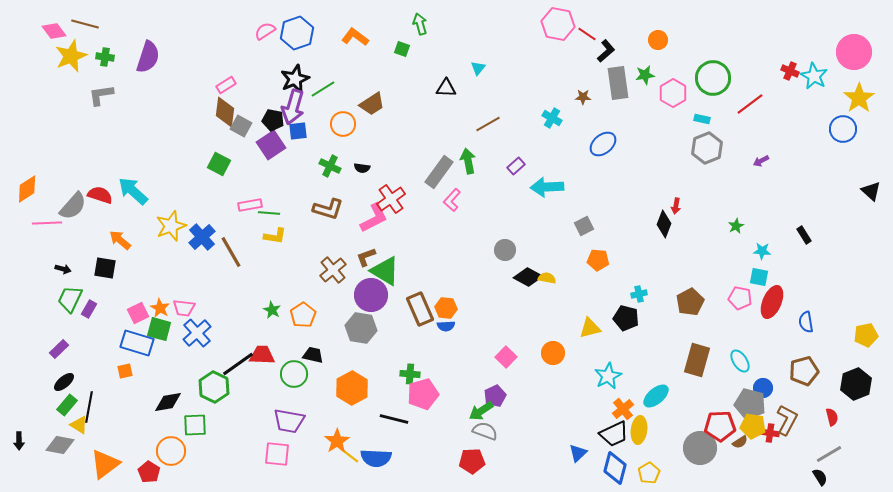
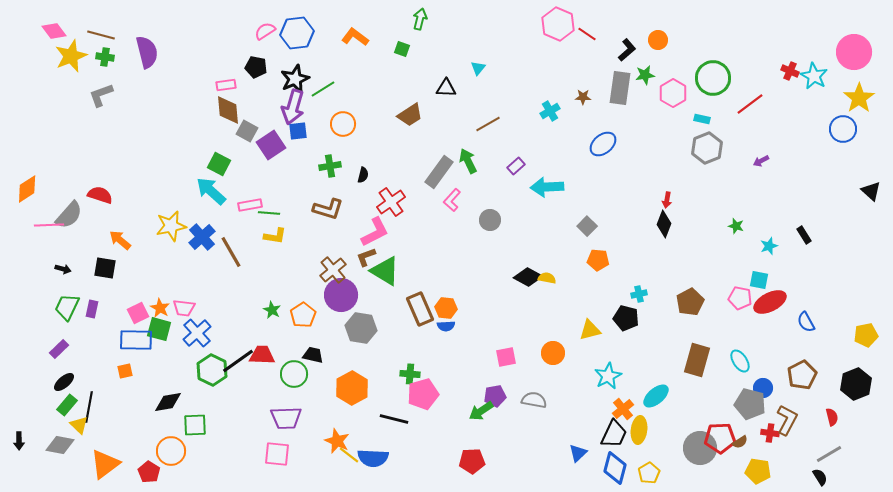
brown line at (85, 24): moved 16 px right, 11 px down
green arrow at (420, 24): moved 5 px up; rotated 30 degrees clockwise
pink hexagon at (558, 24): rotated 12 degrees clockwise
blue hexagon at (297, 33): rotated 12 degrees clockwise
black L-shape at (606, 51): moved 21 px right, 1 px up
purple semicircle at (148, 57): moved 1 px left, 5 px up; rotated 32 degrees counterclockwise
gray rectangle at (618, 83): moved 2 px right, 5 px down; rotated 16 degrees clockwise
pink rectangle at (226, 85): rotated 24 degrees clockwise
gray L-shape at (101, 95): rotated 12 degrees counterclockwise
brown trapezoid at (372, 104): moved 38 px right, 11 px down
brown diamond at (225, 112): moved 3 px right, 2 px up; rotated 12 degrees counterclockwise
cyan cross at (552, 118): moved 2 px left, 7 px up; rotated 30 degrees clockwise
black pentagon at (273, 120): moved 17 px left, 53 px up
gray square at (241, 126): moved 6 px right, 5 px down
green arrow at (468, 161): rotated 15 degrees counterclockwise
green cross at (330, 166): rotated 35 degrees counterclockwise
black semicircle at (362, 168): moved 1 px right, 7 px down; rotated 84 degrees counterclockwise
cyan arrow at (133, 191): moved 78 px right
red cross at (391, 199): moved 3 px down
gray semicircle at (73, 206): moved 4 px left, 9 px down
red arrow at (676, 206): moved 9 px left, 6 px up
pink L-shape at (374, 218): moved 1 px right, 14 px down
pink line at (47, 223): moved 2 px right, 2 px down
yellow star at (171, 226): rotated 8 degrees clockwise
gray square at (584, 226): moved 3 px right; rotated 18 degrees counterclockwise
green star at (736, 226): rotated 28 degrees counterclockwise
gray circle at (505, 250): moved 15 px left, 30 px up
cyan star at (762, 251): moved 7 px right, 5 px up; rotated 24 degrees counterclockwise
cyan square at (759, 277): moved 3 px down
purple circle at (371, 295): moved 30 px left
green trapezoid at (70, 299): moved 3 px left, 8 px down
red ellipse at (772, 302): moved 2 px left; rotated 40 degrees clockwise
purple rectangle at (89, 309): moved 3 px right; rotated 18 degrees counterclockwise
blue semicircle at (806, 322): rotated 20 degrees counterclockwise
yellow triangle at (590, 328): moved 2 px down
blue rectangle at (137, 343): moved 1 px left, 3 px up; rotated 16 degrees counterclockwise
pink square at (506, 357): rotated 35 degrees clockwise
black line at (238, 364): moved 3 px up
brown pentagon at (804, 371): moved 2 px left, 4 px down; rotated 12 degrees counterclockwise
green hexagon at (214, 387): moved 2 px left, 17 px up
purple pentagon at (495, 396): rotated 15 degrees clockwise
purple trapezoid at (289, 421): moved 3 px left, 3 px up; rotated 12 degrees counterclockwise
yellow triangle at (79, 425): rotated 12 degrees clockwise
red pentagon at (720, 426): moved 12 px down
yellow pentagon at (753, 426): moved 5 px right, 45 px down
gray semicircle at (485, 431): moved 49 px right, 31 px up; rotated 10 degrees counterclockwise
black trapezoid at (614, 434): rotated 40 degrees counterclockwise
orange star at (337, 441): rotated 15 degrees counterclockwise
blue semicircle at (376, 458): moved 3 px left
